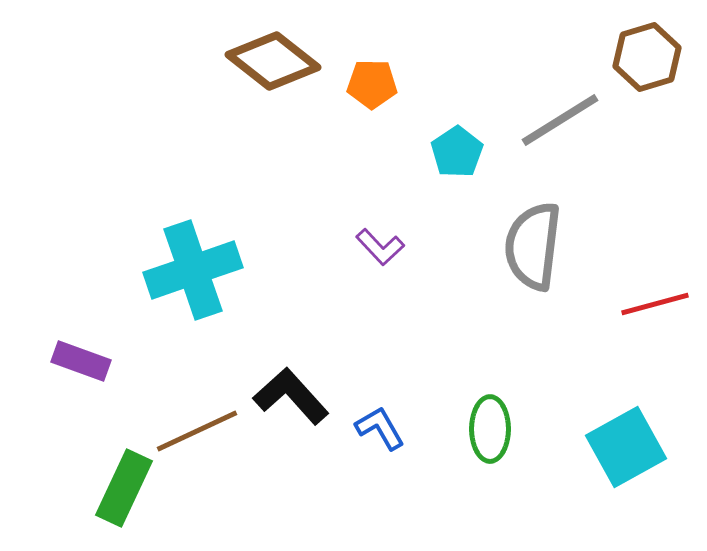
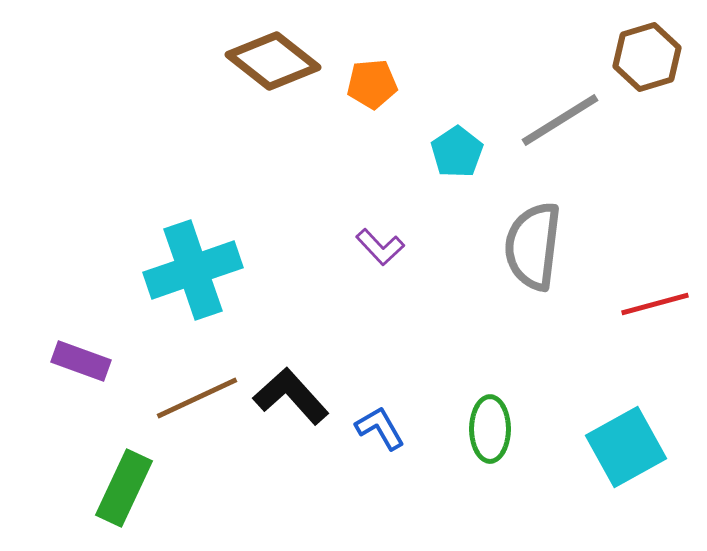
orange pentagon: rotated 6 degrees counterclockwise
brown line: moved 33 px up
